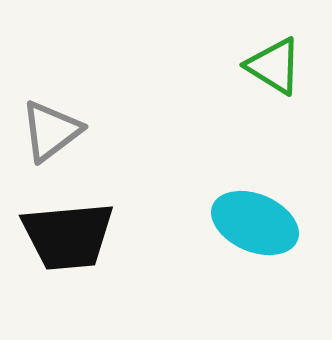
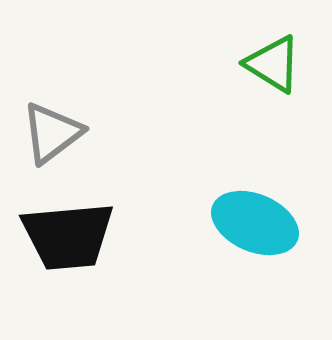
green triangle: moved 1 px left, 2 px up
gray triangle: moved 1 px right, 2 px down
